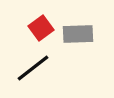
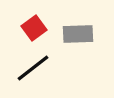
red square: moved 7 px left
